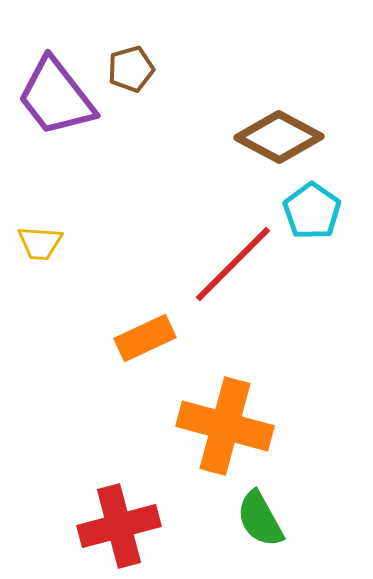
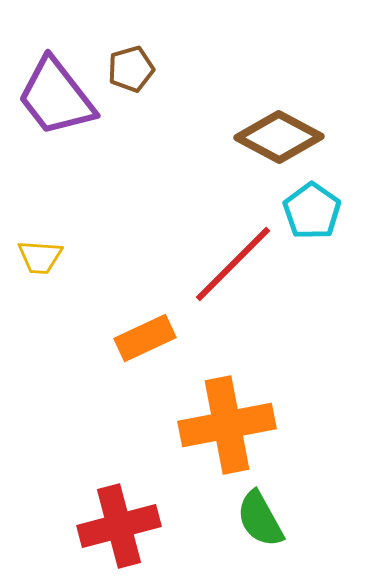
yellow trapezoid: moved 14 px down
orange cross: moved 2 px right, 1 px up; rotated 26 degrees counterclockwise
